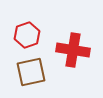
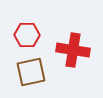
red hexagon: rotated 20 degrees clockwise
